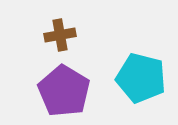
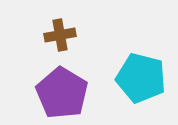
purple pentagon: moved 2 px left, 2 px down
